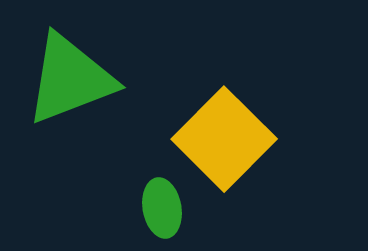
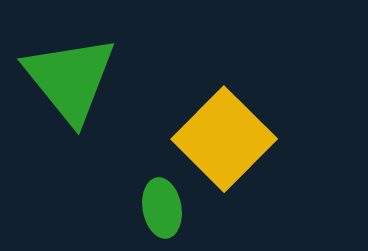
green triangle: rotated 48 degrees counterclockwise
